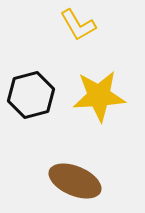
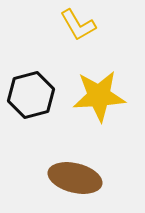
brown ellipse: moved 3 px up; rotated 9 degrees counterclockwise
